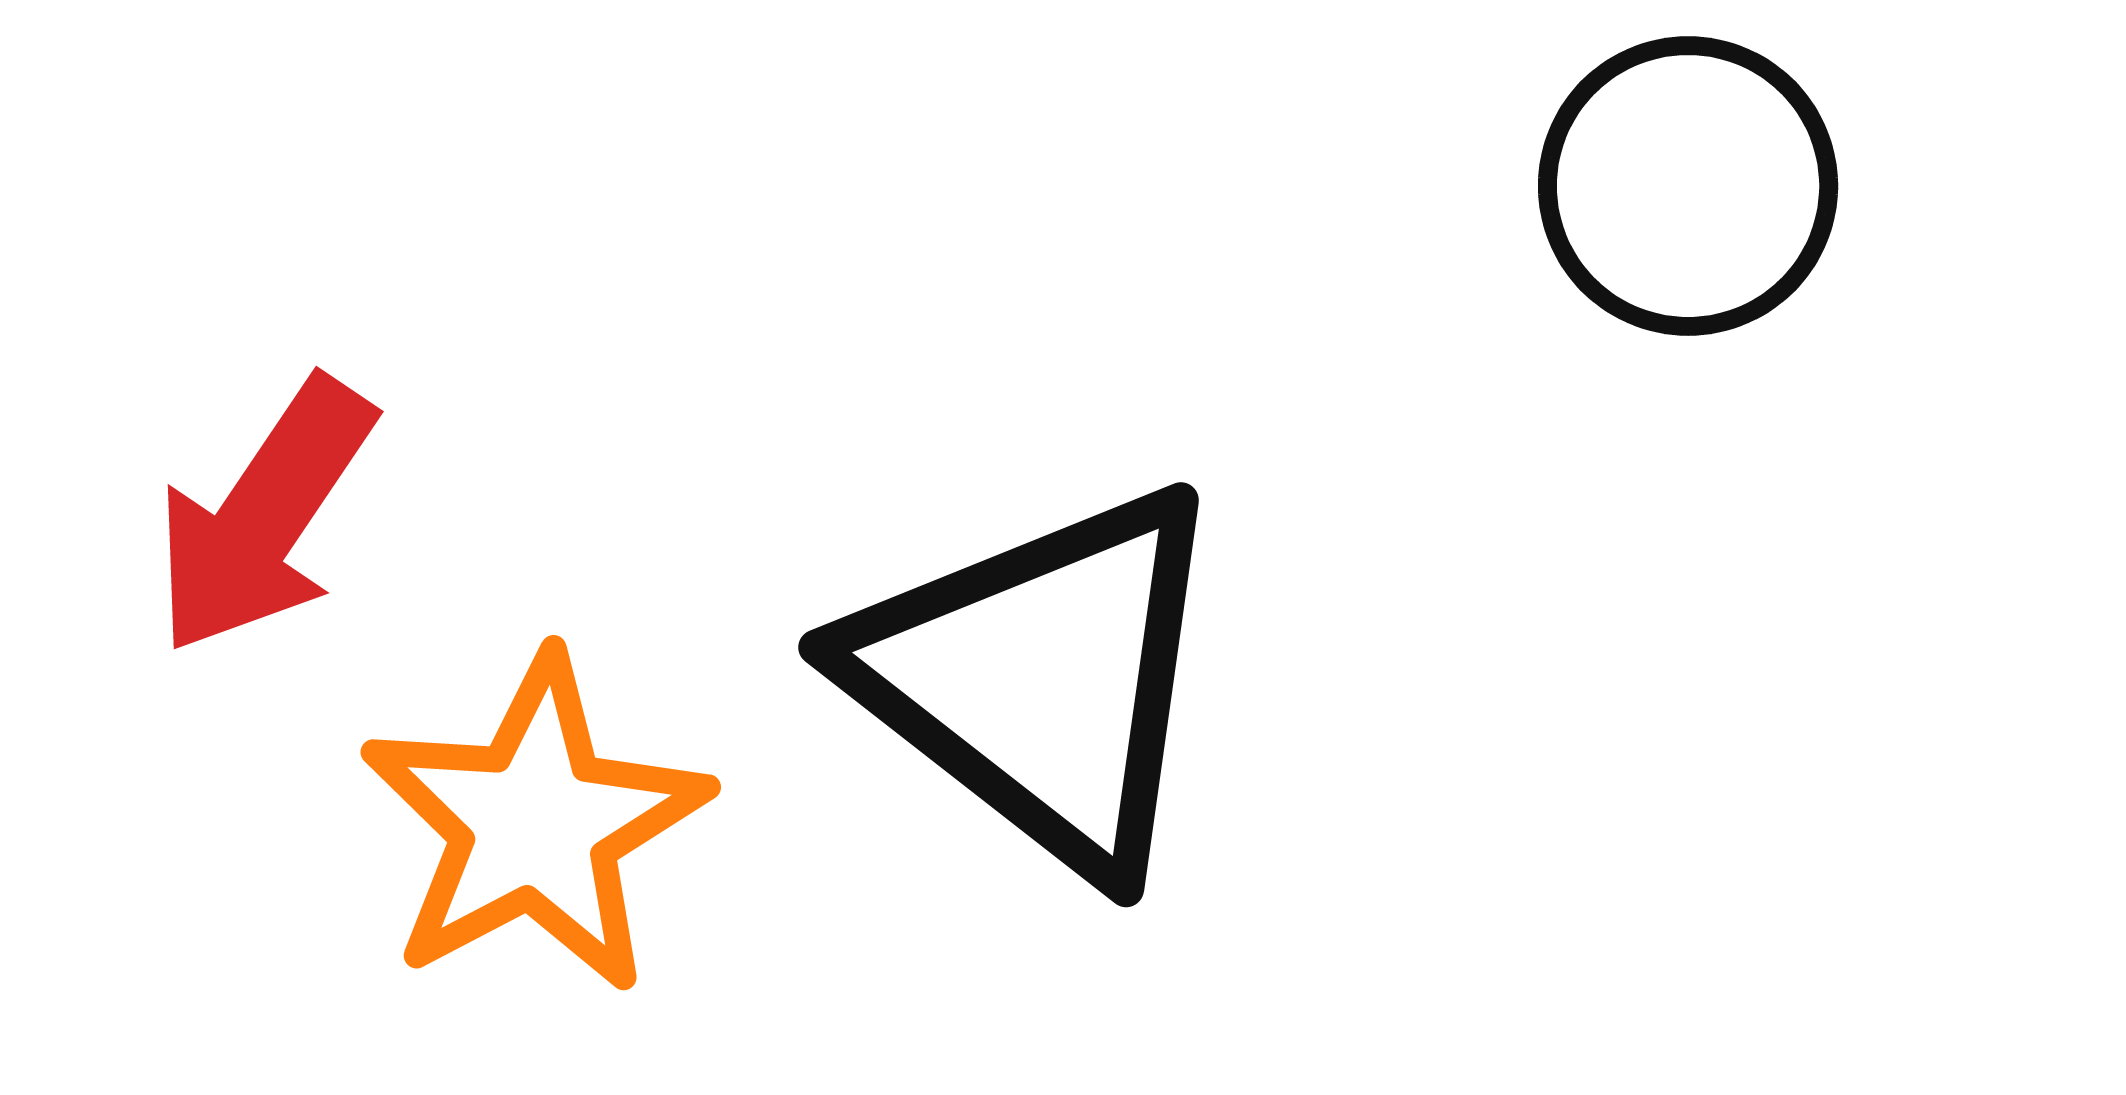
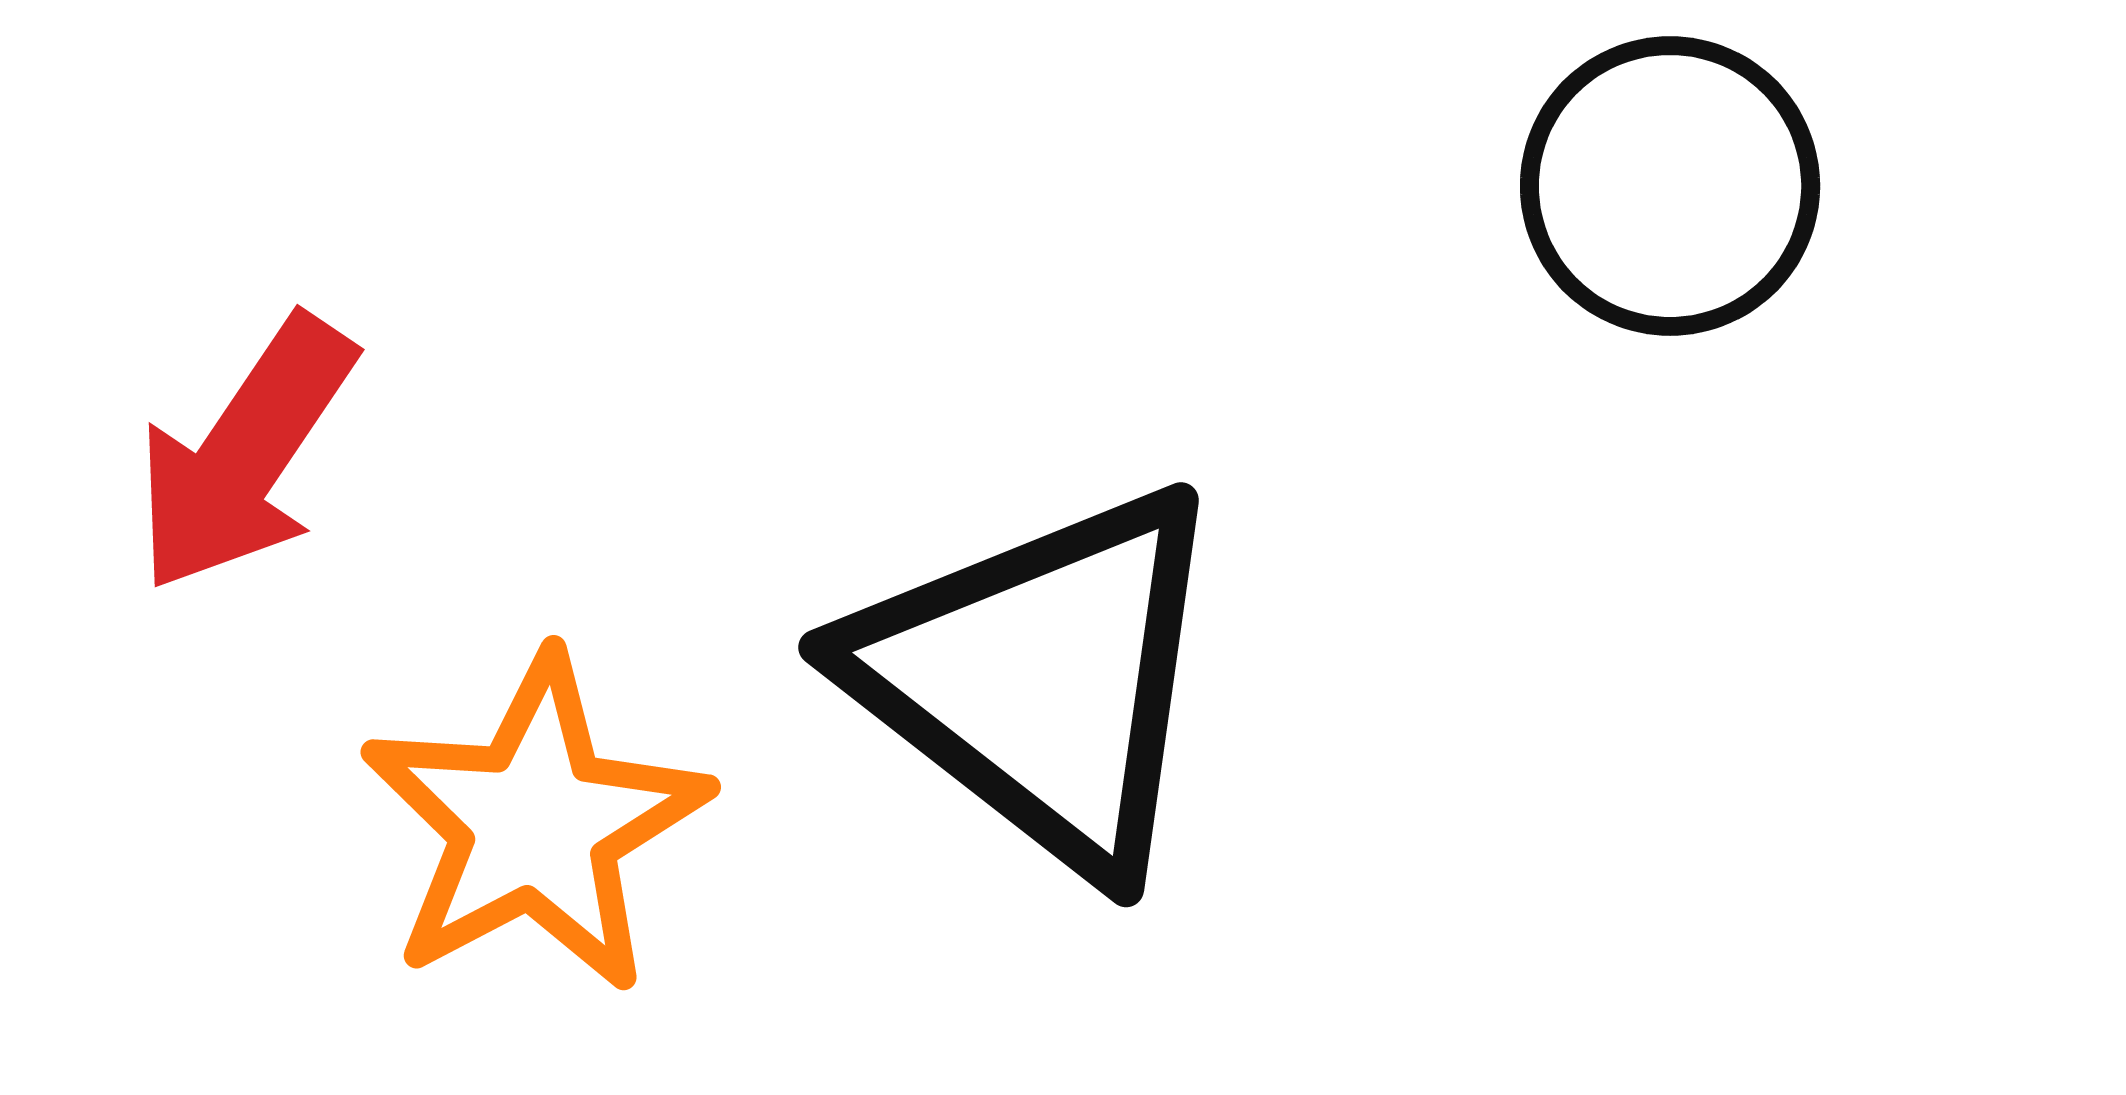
black circle: moved 18 px left
red arrow: moved 19 px left, 62 px up
